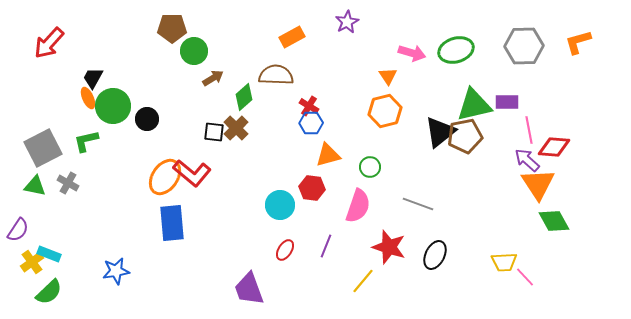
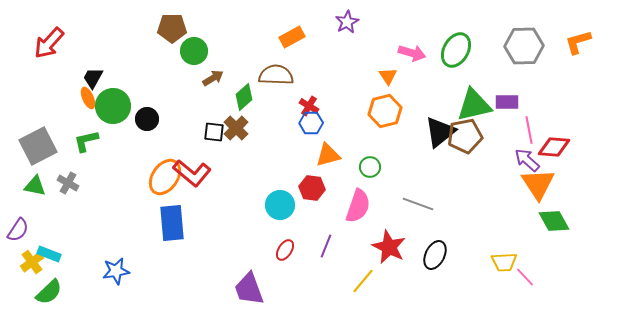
green ellipse at (456, 50): rotated 44 degrees counterclockwise
gray square at (43, 148): moved 5 px left, 2 px up
red star at (389, 247): rotated 8 degrees clockwise
